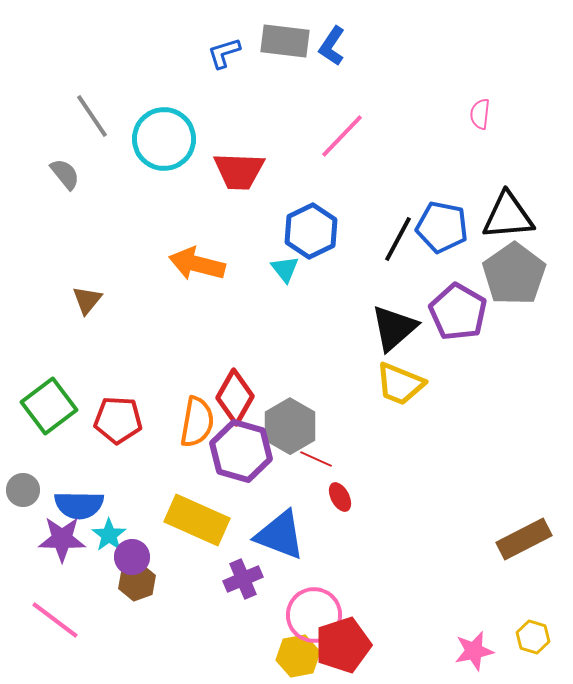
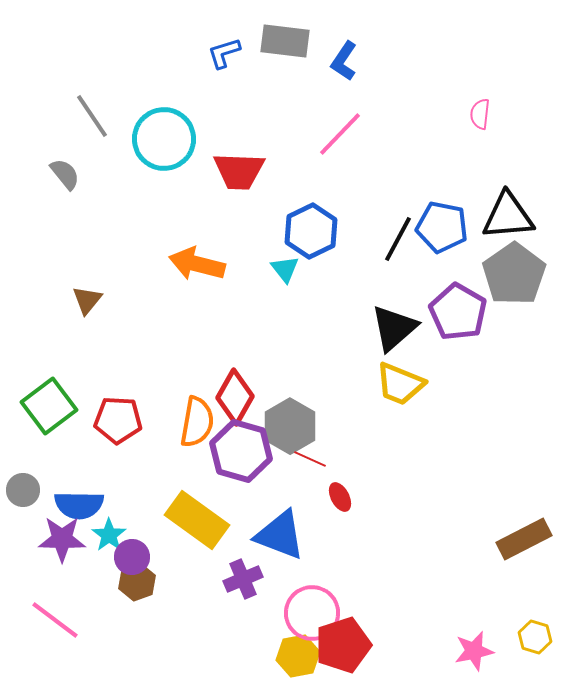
blue L-shape at (332, 46): moved 12 px right, 15 px down
pink line at (342, 136): moved 2 px left, 2 px up
red line at (316, 459): moved 6 px left
yellow rectangle at (197, 520): rotated 12 degrees clockwise
pink circle at (314, 615): moved 2 px left, 2 px up
yellow hexagon at (533, 637): moved 2 px right
